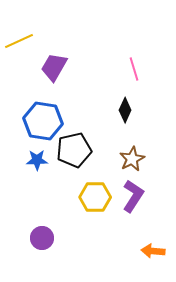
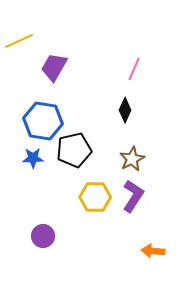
pink line: rotated 40 degrees clockwise
blue star: moved 4 px left, 2 px up
purple circle: moved 1 px right, 2 px up
